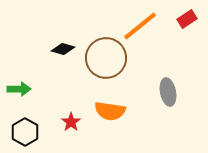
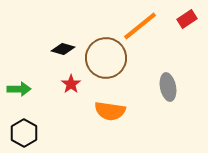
gray ellipse: moved 5 px up
red star: moved 38 px up
black hexagon: moved 1 px left, 1 px down
